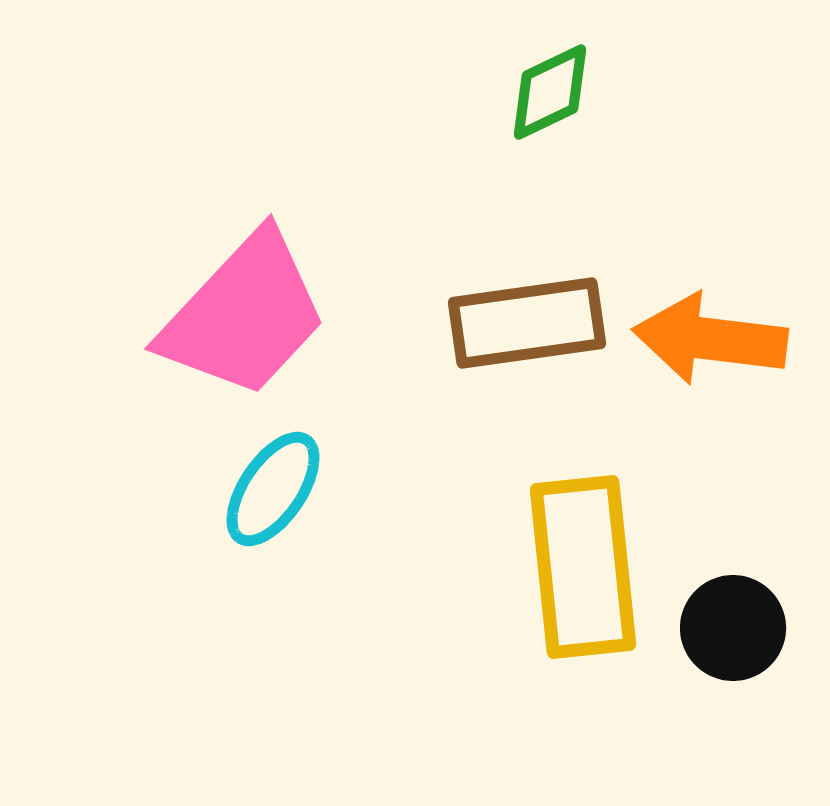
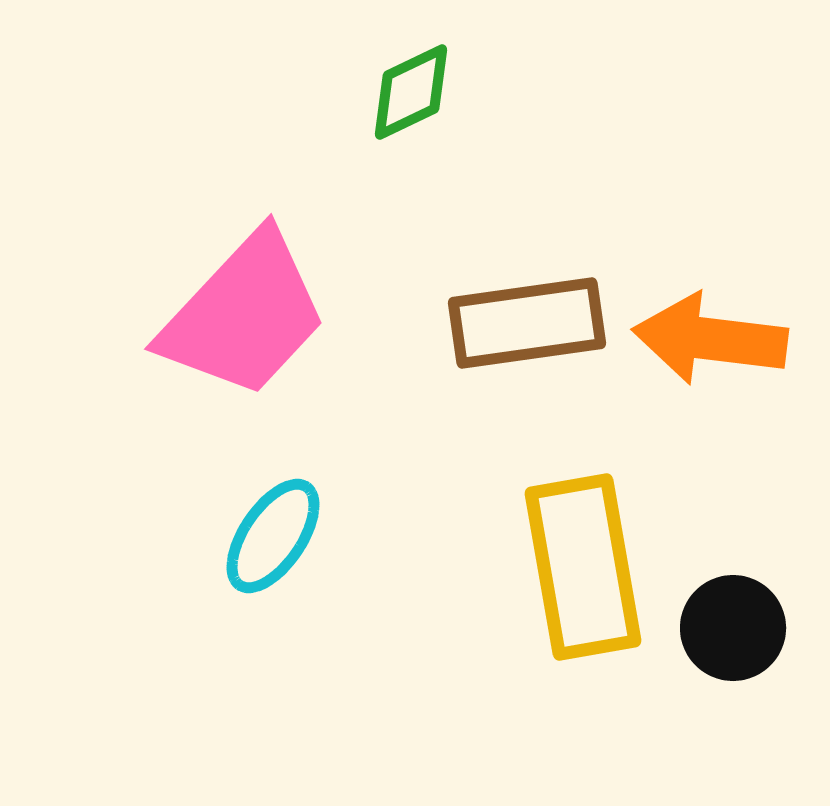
green diamond: moved 139 px left
cyan ellipse: moved 47 px down
yellow rectangle: rotated 4 degrees counterclockwise
